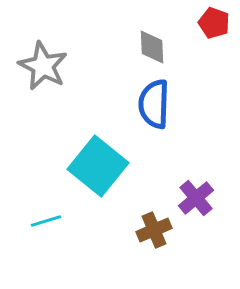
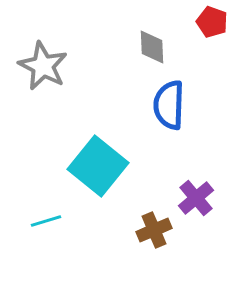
red pentagon: moved 2 px left, 1 px up
blue semicircle: moved 15 px right, 1 px down
